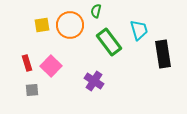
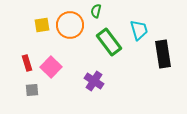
pink square: moved 1 px down
